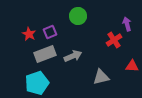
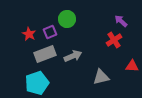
green circle: moved 11 px left, 3 px down
purple arrow: moved 6 px left, 3 px up; rotated 32 degrees counterclockwise
